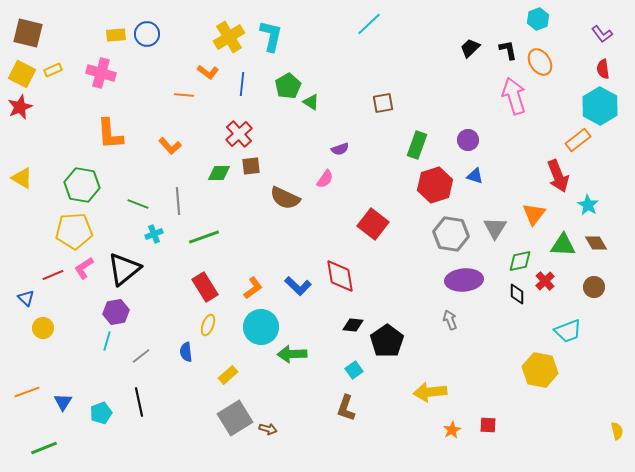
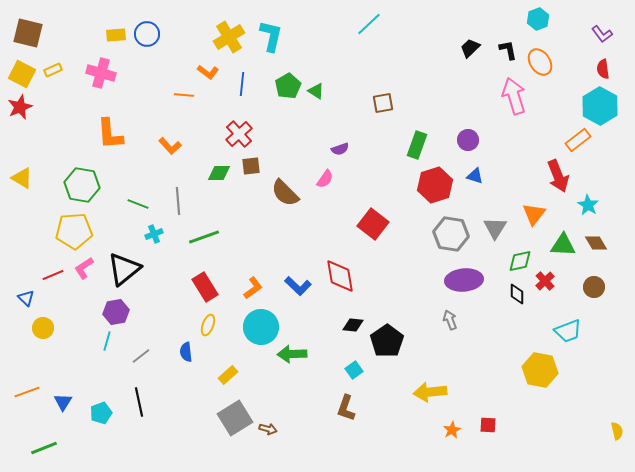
green triangle at (311, 102): moved 5 px right, 11 px up
brown semicircle at (285, 198): moved 5 px up; rotated 20 degrees clockwise
